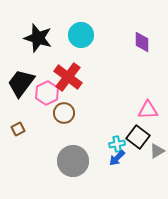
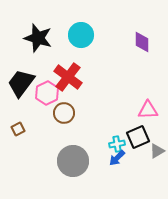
black square: rotated 30 degrees clockwise
